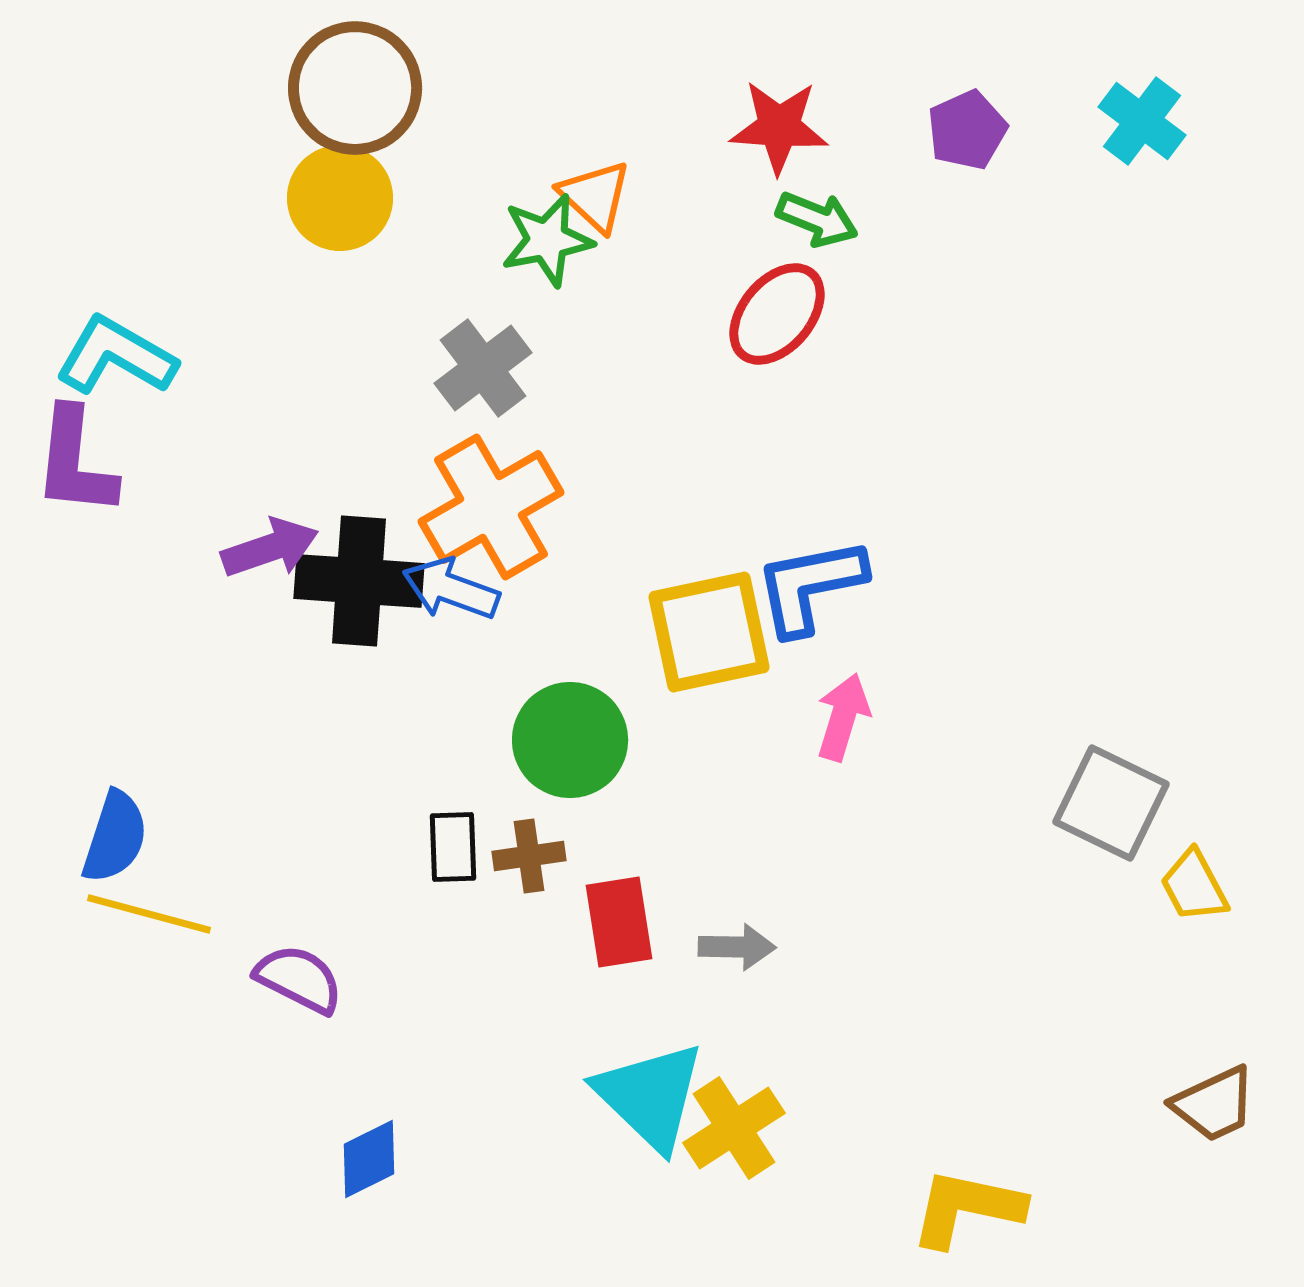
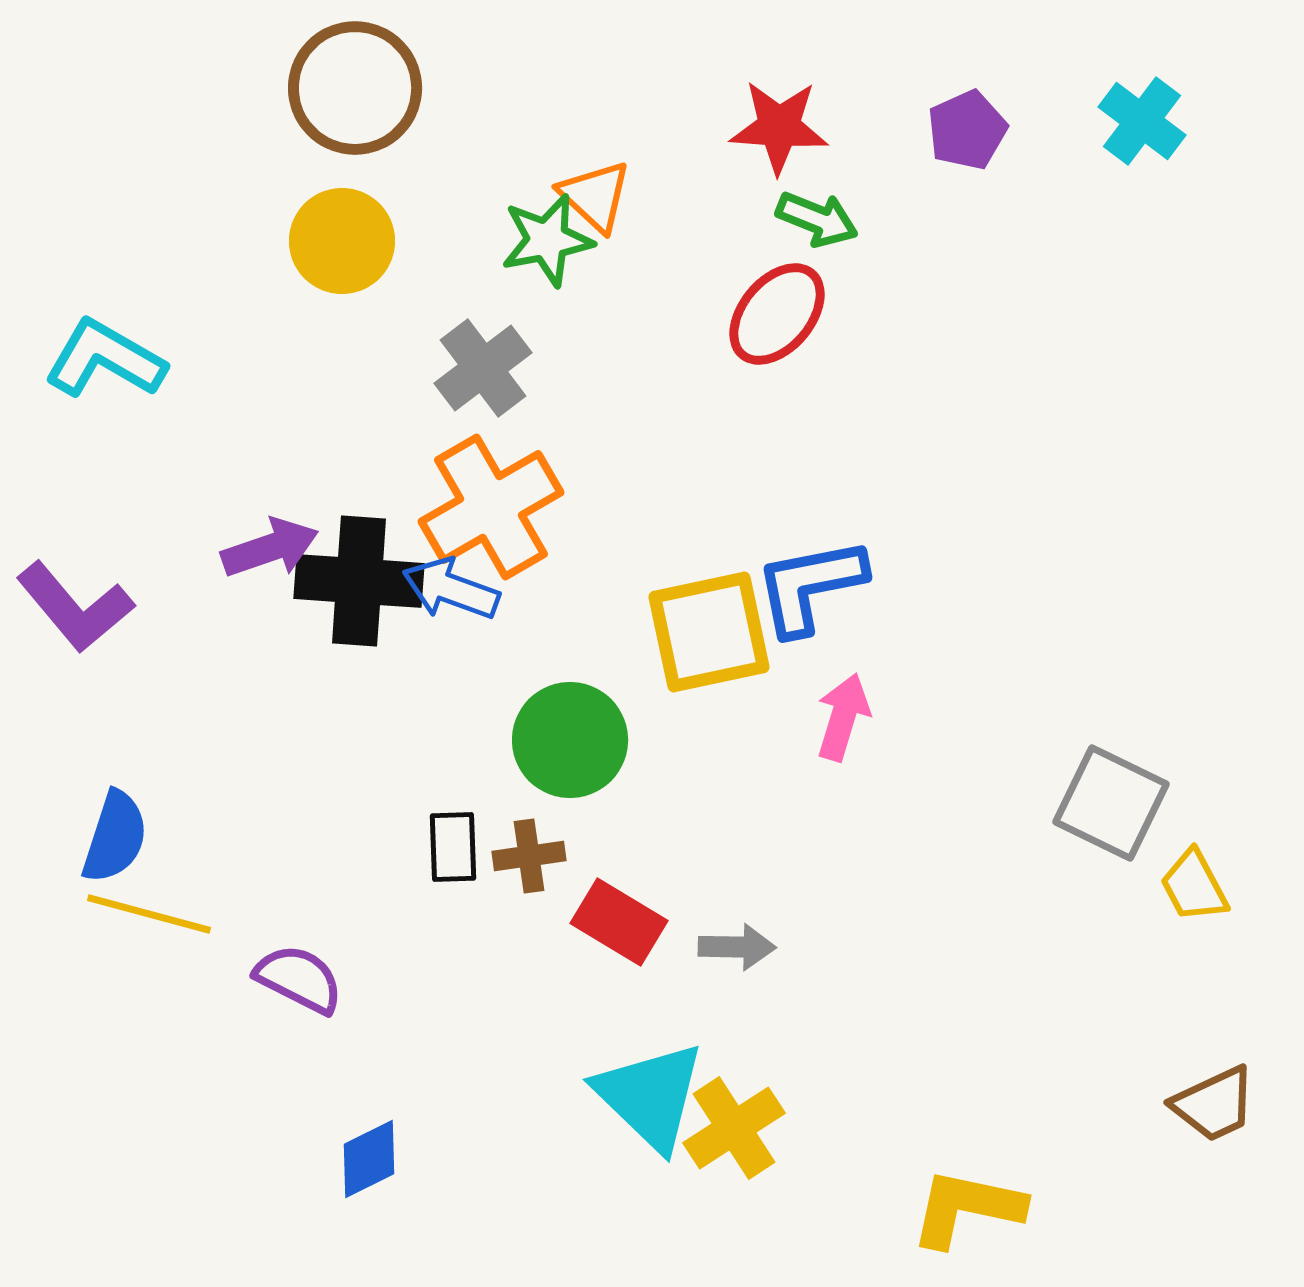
yellow circle: moved 2 px right, 43 px down
cyan L-shape: moved 11 px left, 3 px down
purple L-shape: moved 145 px down; rotated 46 degrees counterclockwise
red rectangle: rotated 50 degrees counterclockwise
